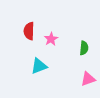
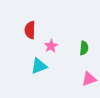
red semicircle: moved 1 px right, 1 px up
pink star: moved 7 px down
pink triangle: moved 1 px right
